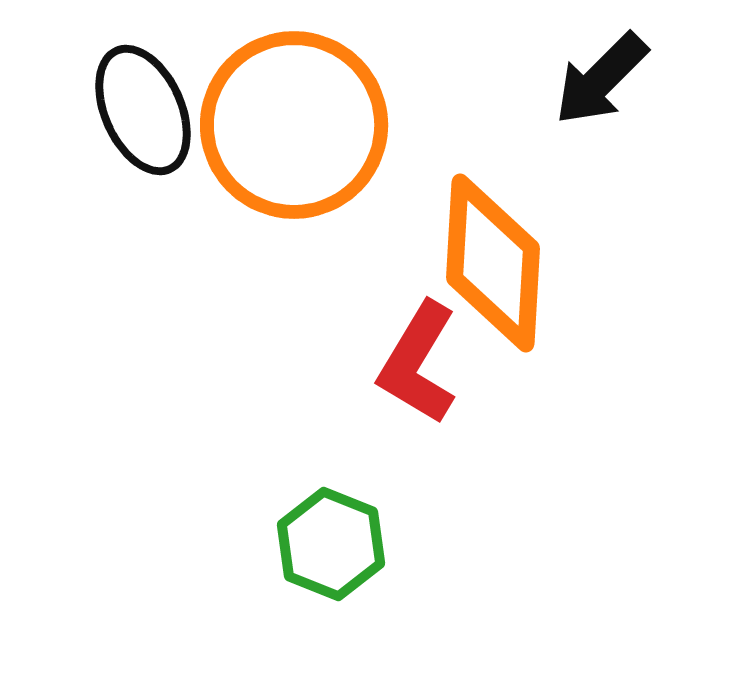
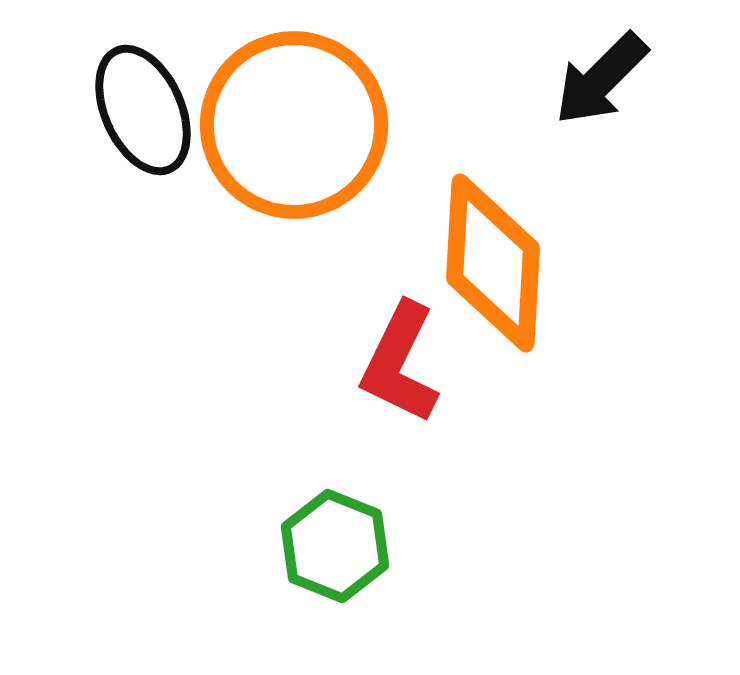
red L-shape: moved 18 px left; rotated 5 degrees counterclockwise
green hexagon: moved 4 px right, 2 px down
